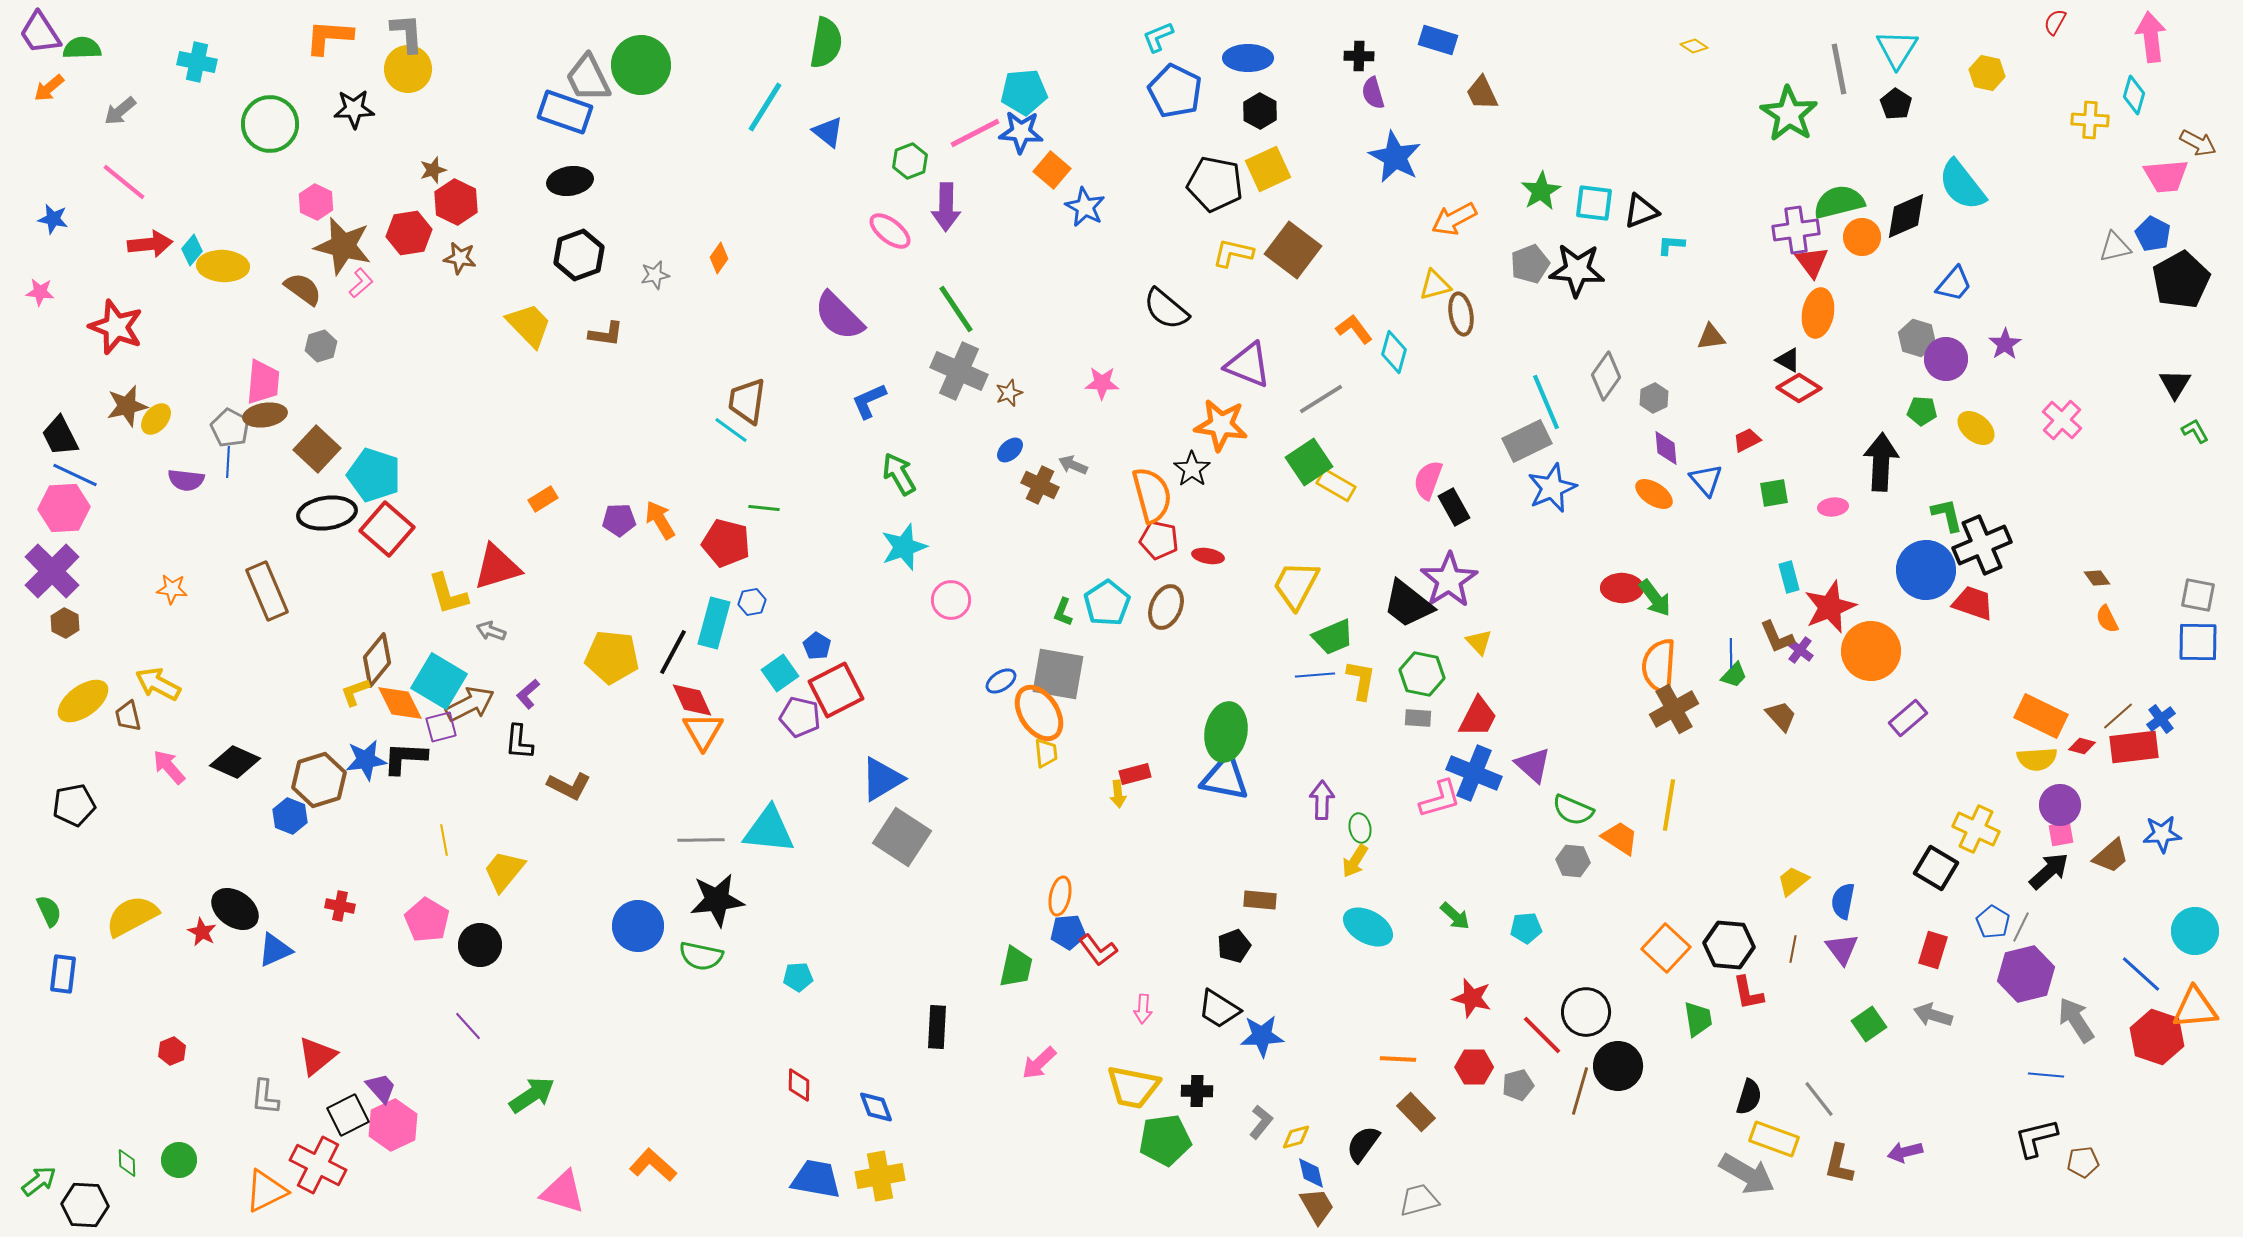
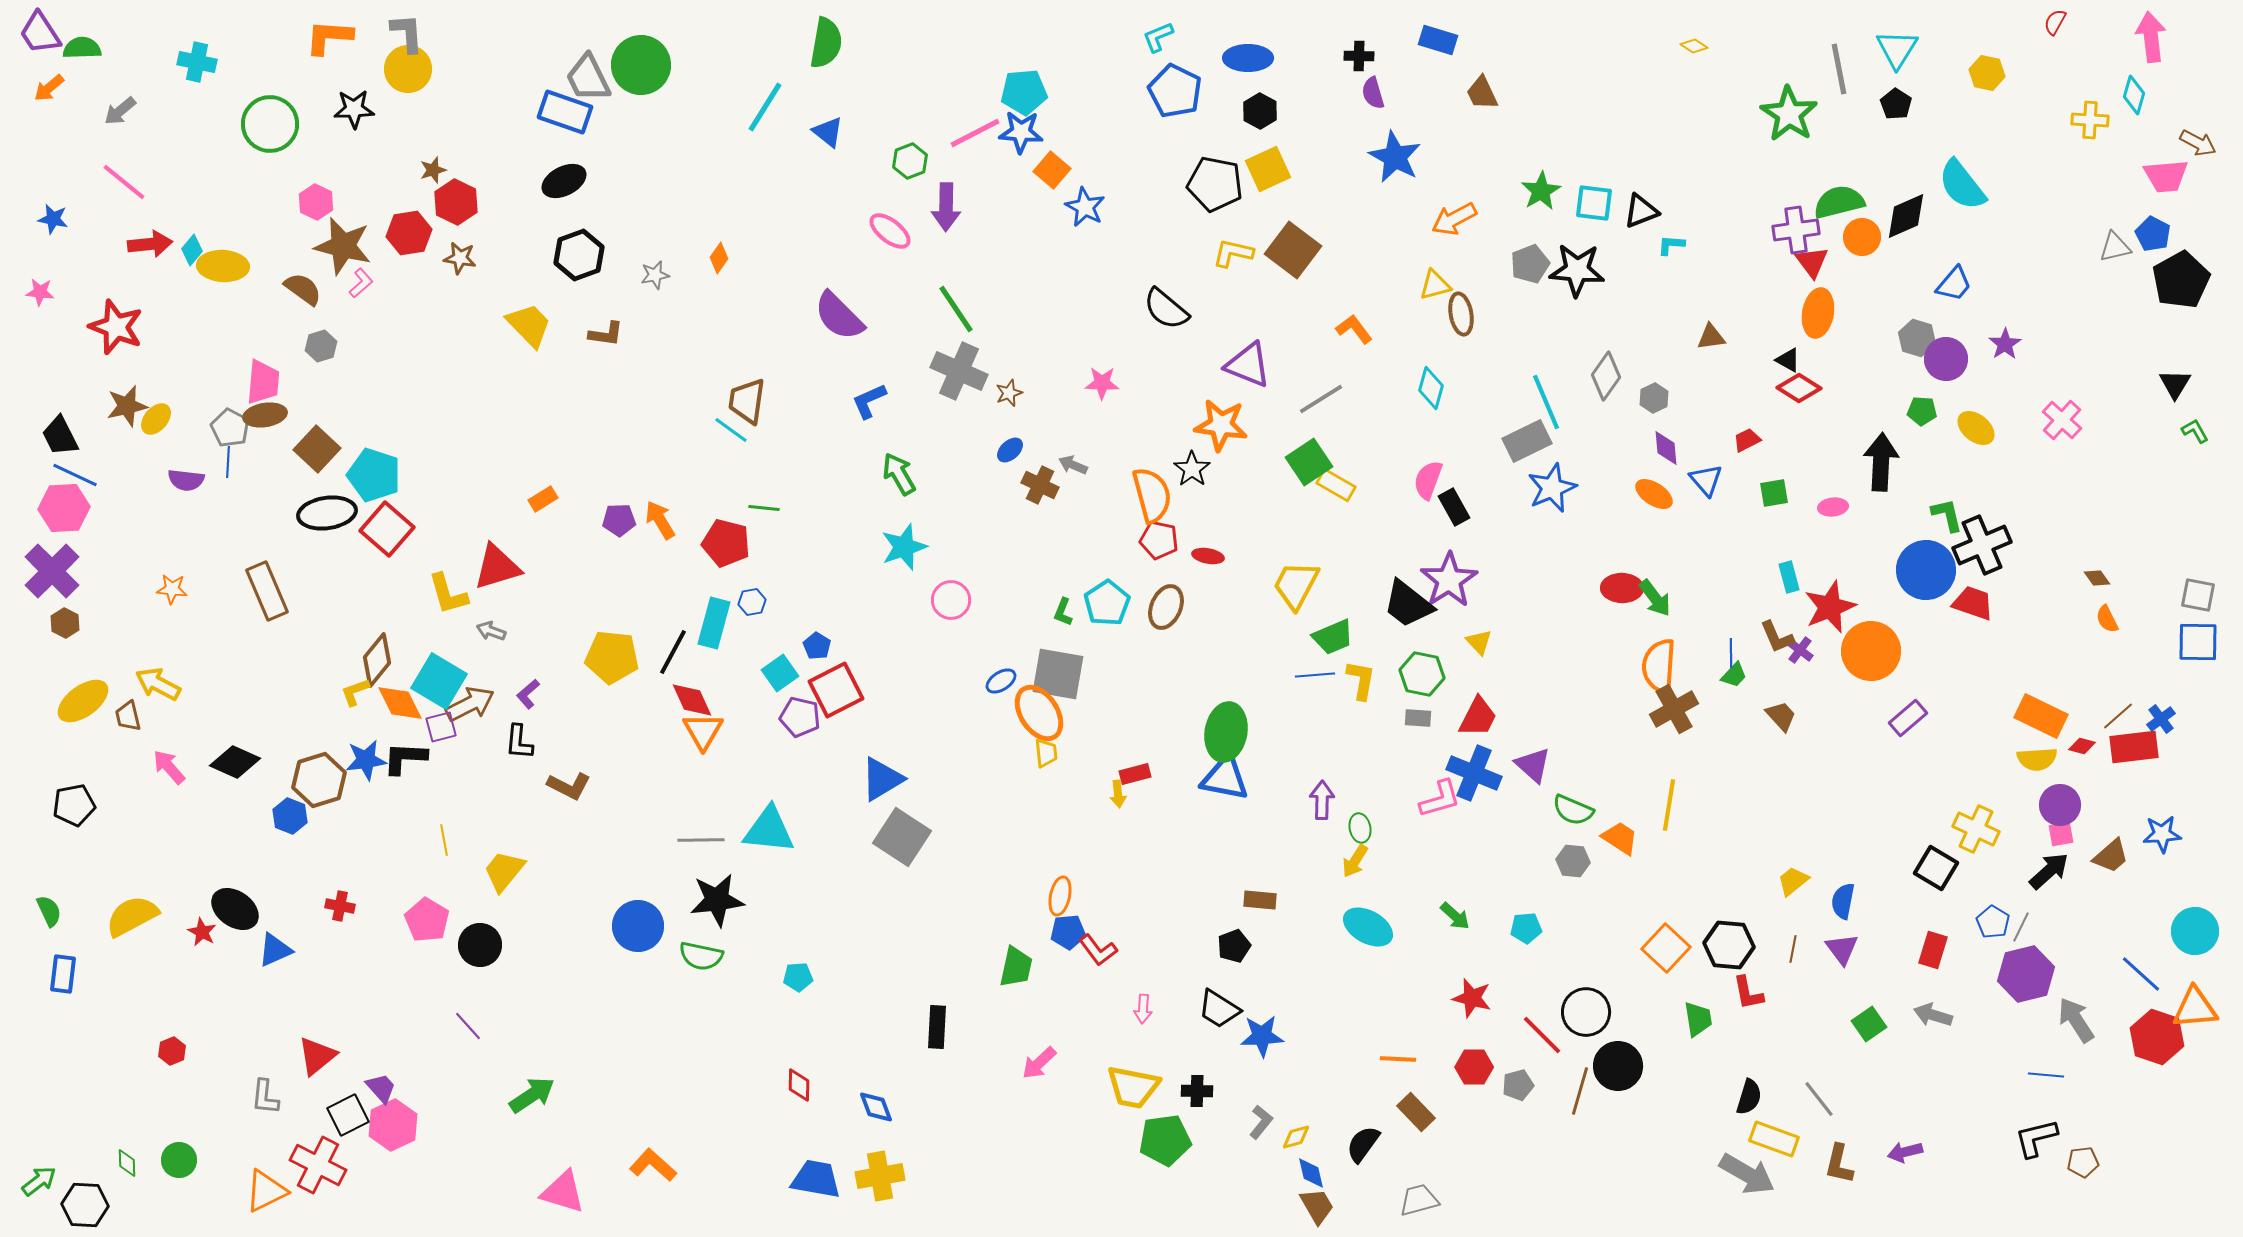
black ellipse at (570, 181): moved 6 px left; rotated 18 degrees counterclockwise
cyan diamond at (1394, 352): moved 37 px right, 36 px down
